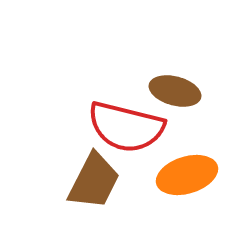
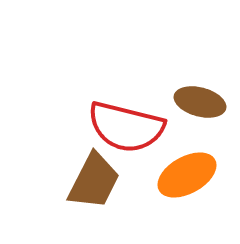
brown ellipse: moved 25 px right, 11 px down
orange ellipse: rotated 12 degrees counterclockwise
